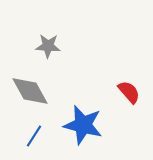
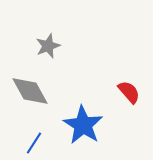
gray star: rotated 25 degrees counterclockwise
blue star: rotated 18 degrees clockwise
blue line: moved 7 px down
